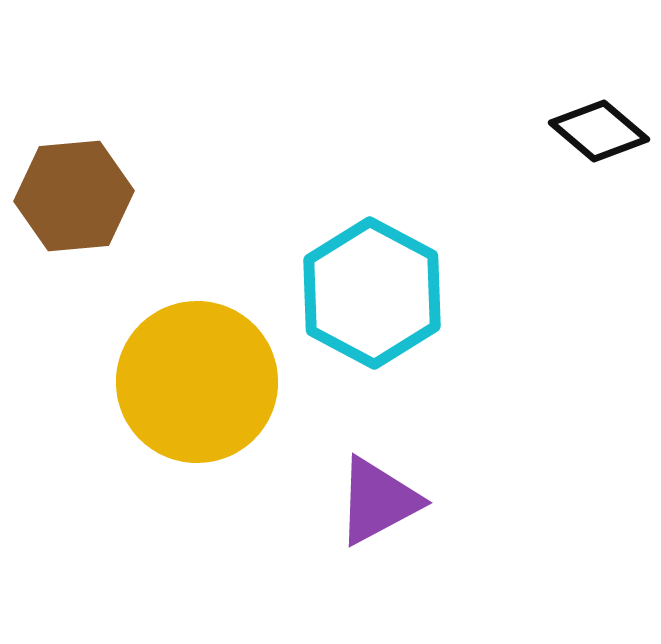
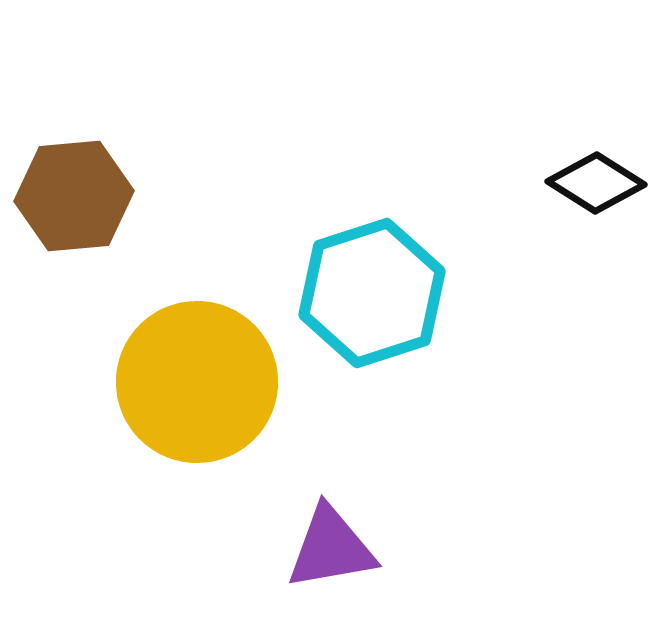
black diamond: moved 3 px left, 52 px down; rotated 8 degrees counterclockwise
cyan hexagon: rotated 14 degrees clockwise
purple triangle: moved 47 px left, 47 px down; rotated 18 degrees clockwise
